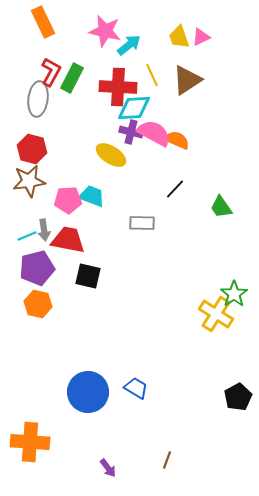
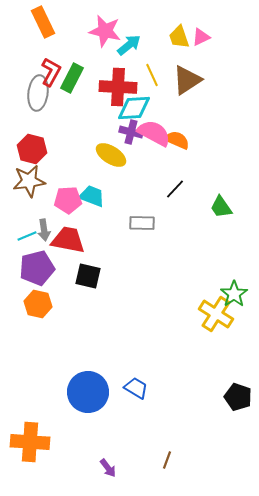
gray ellipse: moved 6 px up
black pentagon: rotated 24 degrees counterclockwise
